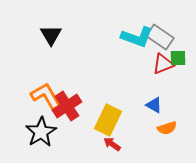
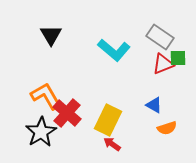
cyan L-shape: moved 23 px left, 13 px down; rotated 20 degrees clockwise
red cross: moved 7 px down; rotated 16 degrees counterclockwise
